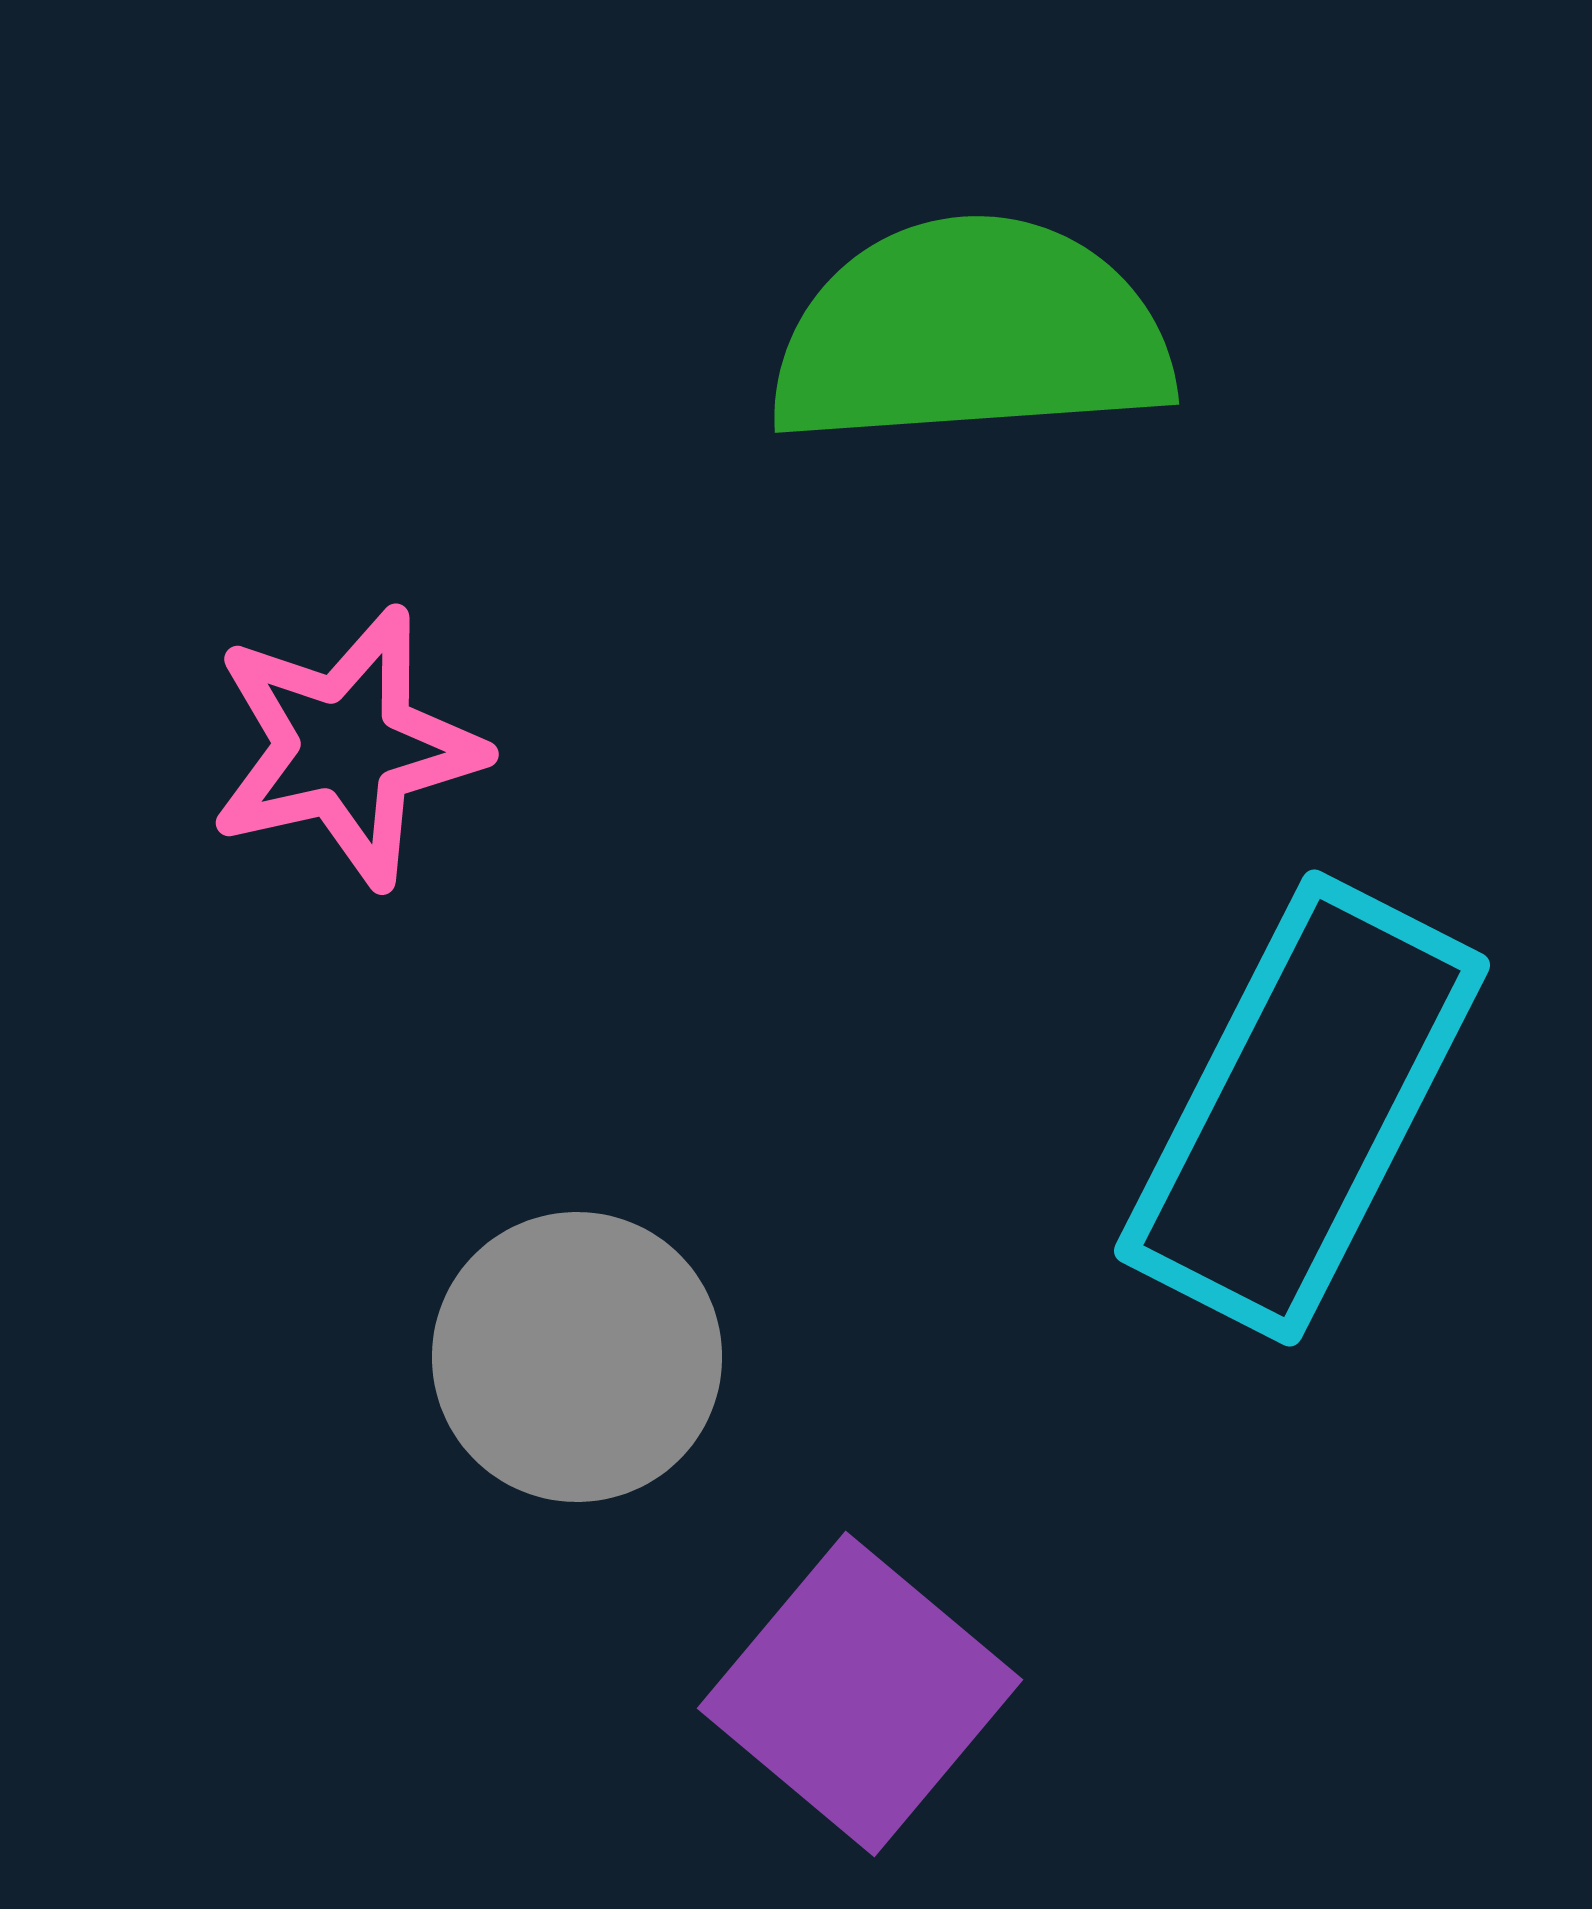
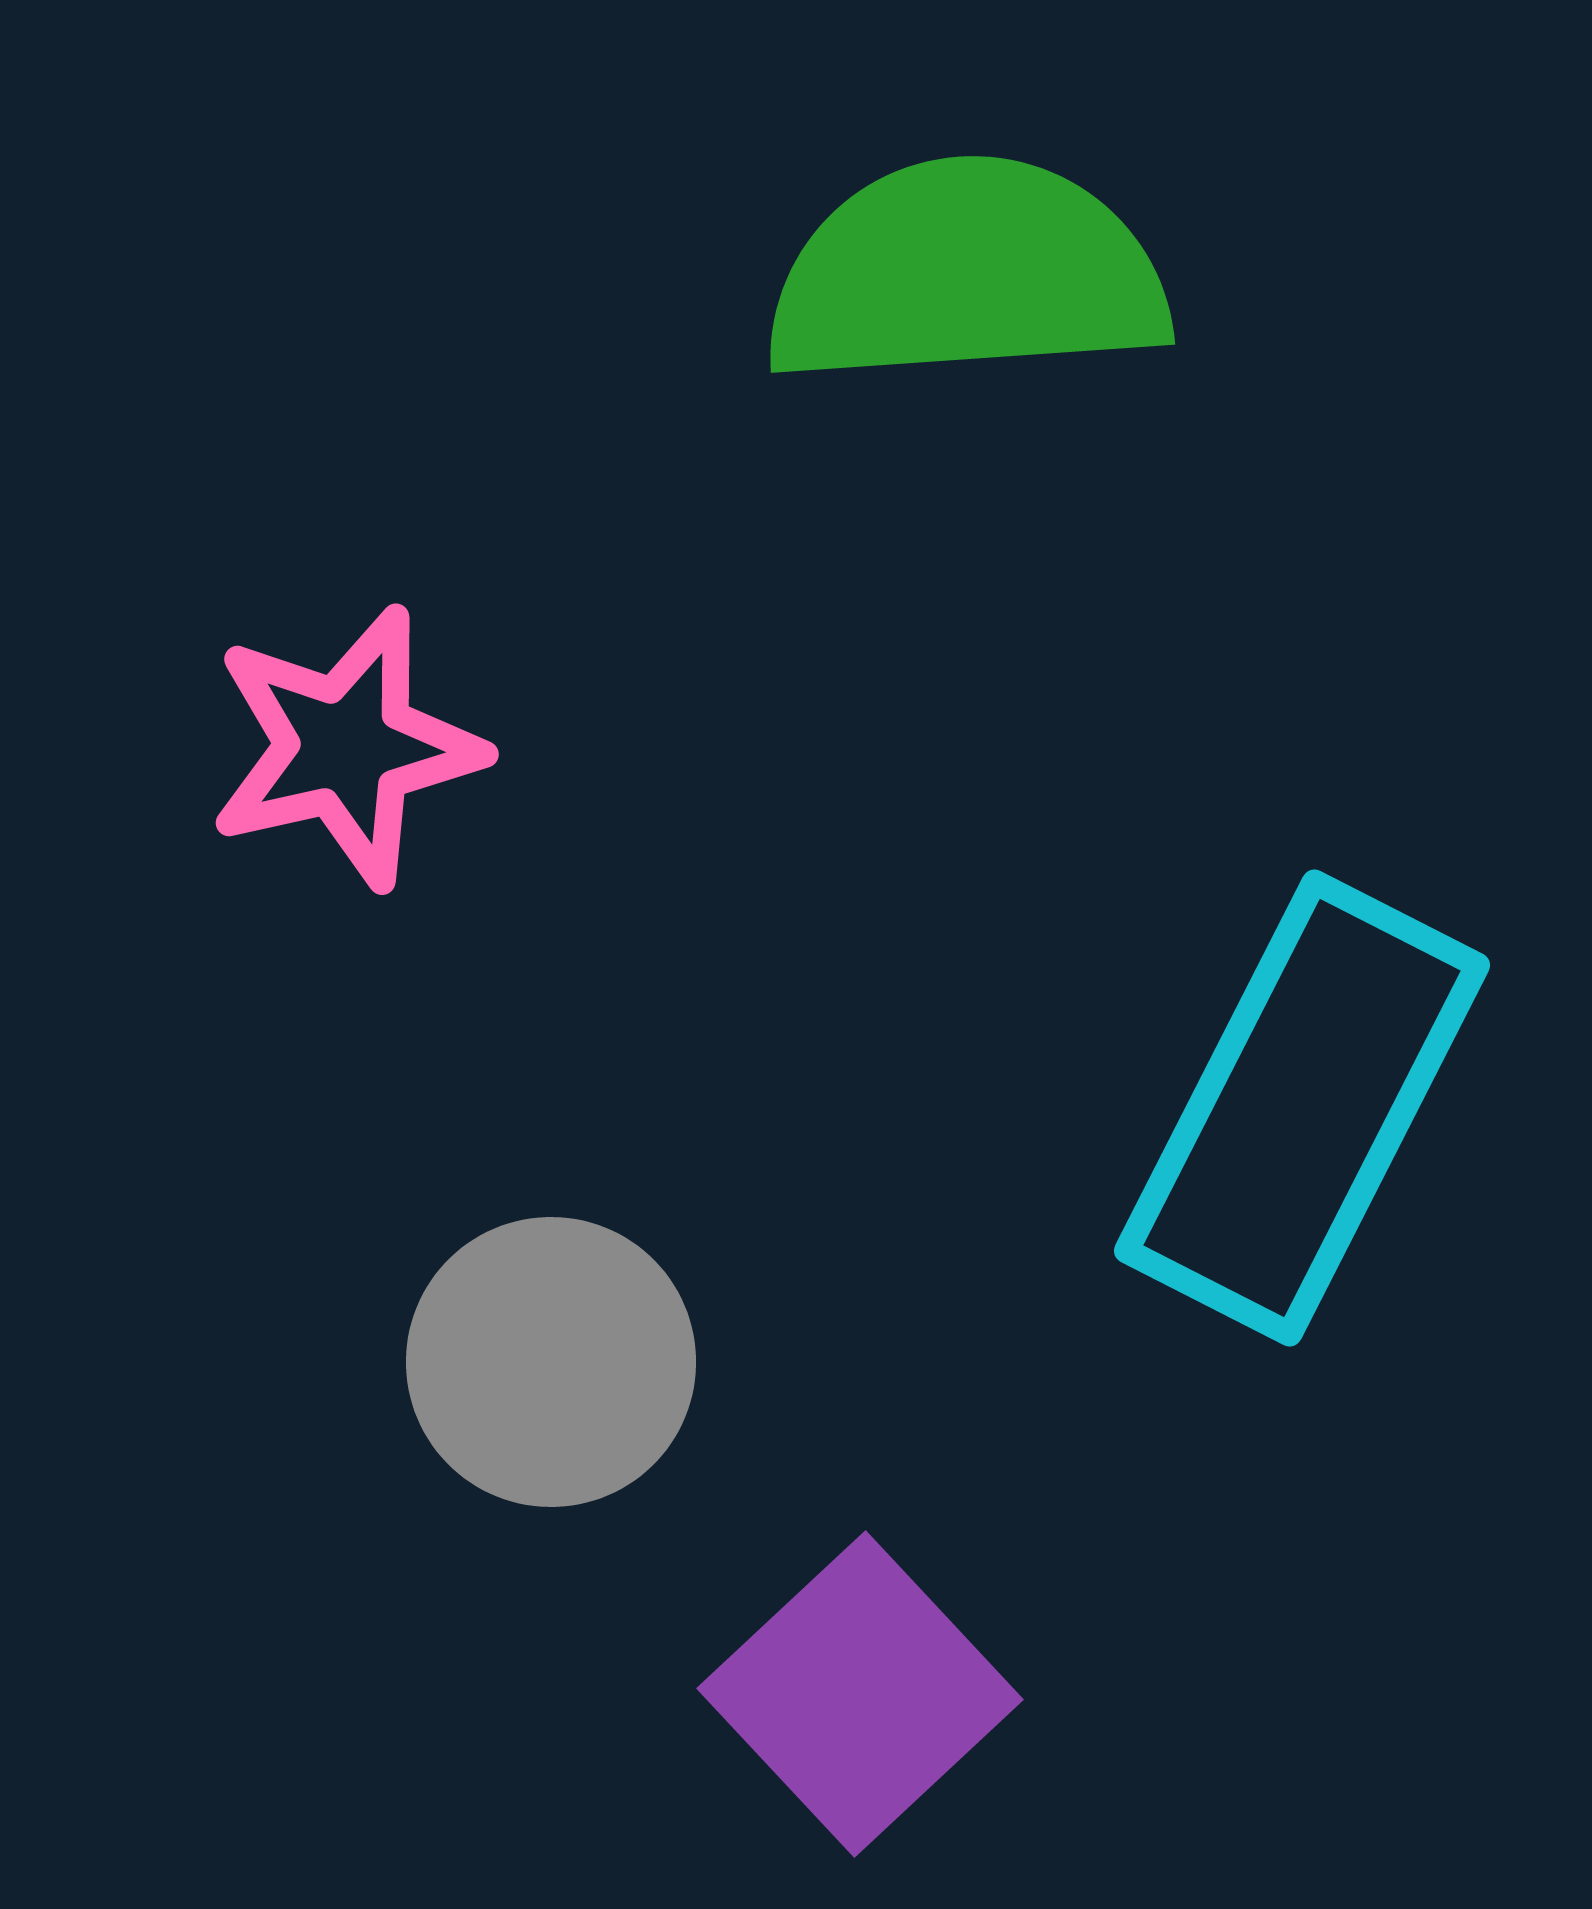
green semicircle: moved 4 px left, 60 px up
gray circle: moved 26 px left, 5 px down
purple square: rotated 7 degrees clockwise
